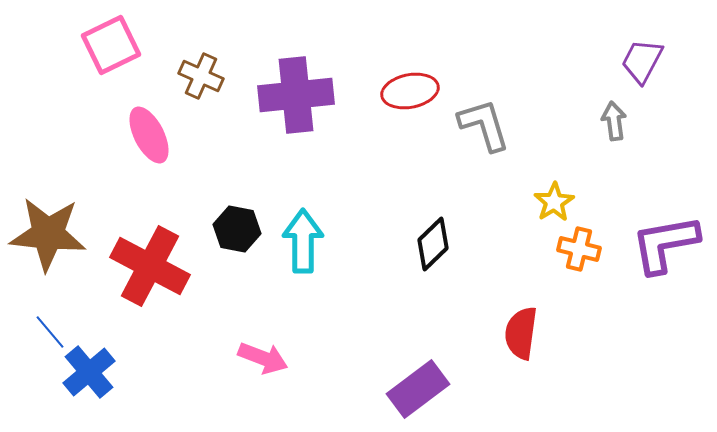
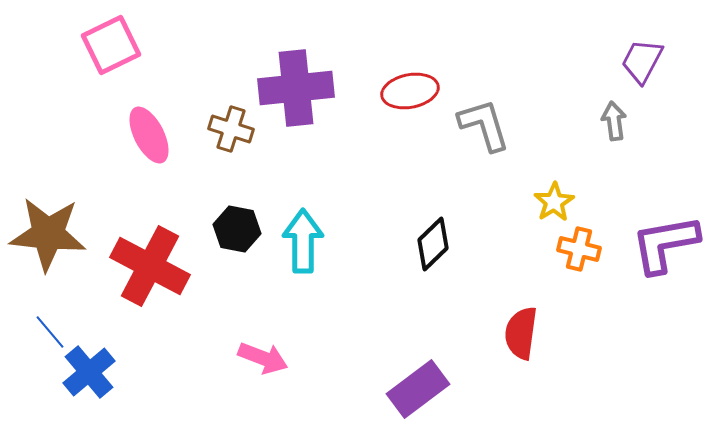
brown cross: moved 30 px right, 53 px down; rotated 6 degrees counterclockwise
purple cross: moved 7 px up
